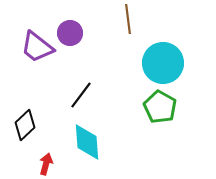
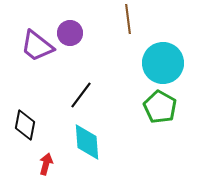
purple trapezoid: moved 1 px up
black diamond: rotated 36 degrees counterclockwise
